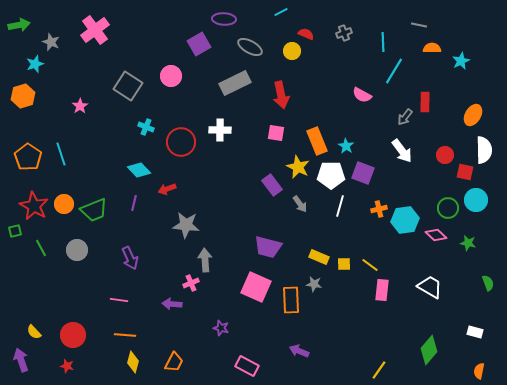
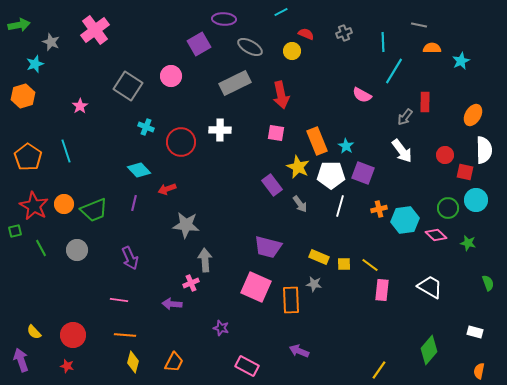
cyan line at (61, 154): moved 5 px right, 3 px up
